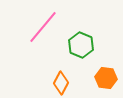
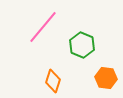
green hexagon: moved 1 px right
orange diamond: moved 8 px left, 2 px up; rotated 10 degrees counterclockwise
